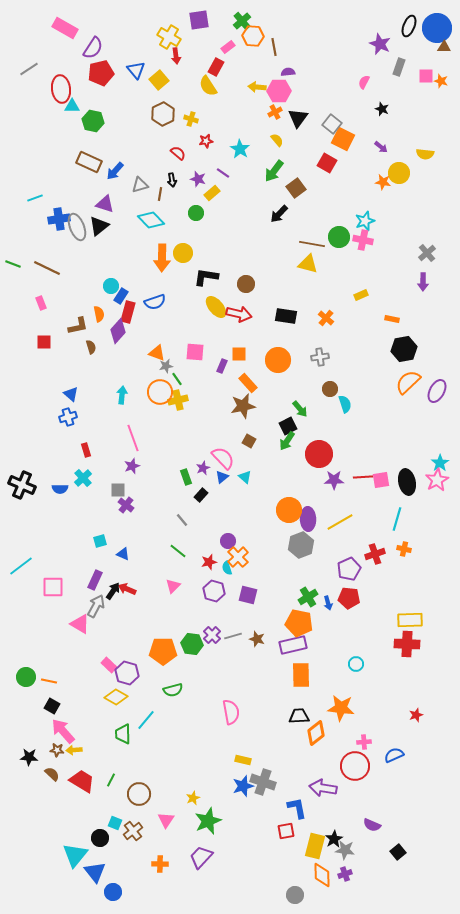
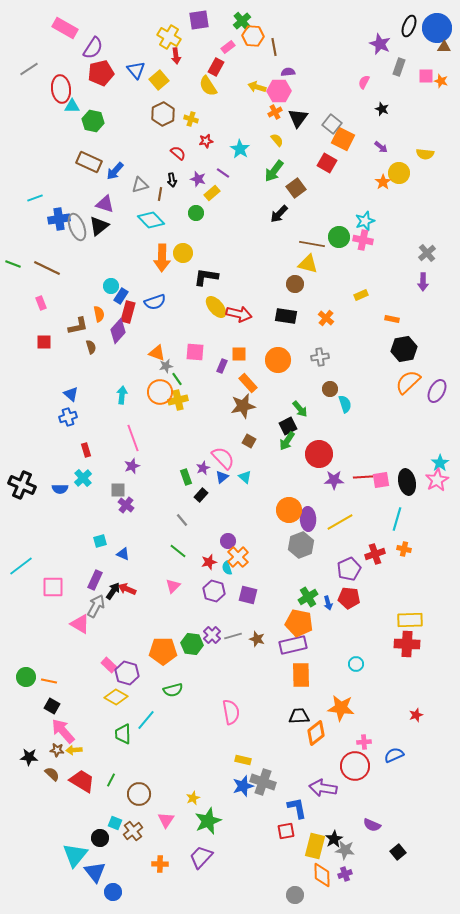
yellow arrow at (257, 87): rotated 12 degrees clockwise
orange star at (383, 182): rotated 28 degrees clockwise
brown circle at (246, 284): moved 49 px right
